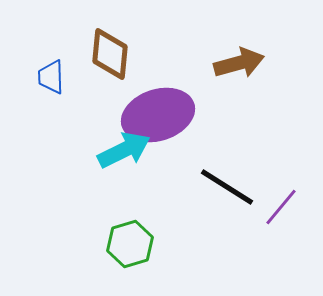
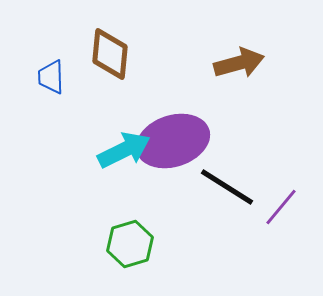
purple ellipse: moved 15 px right, 26 px down
